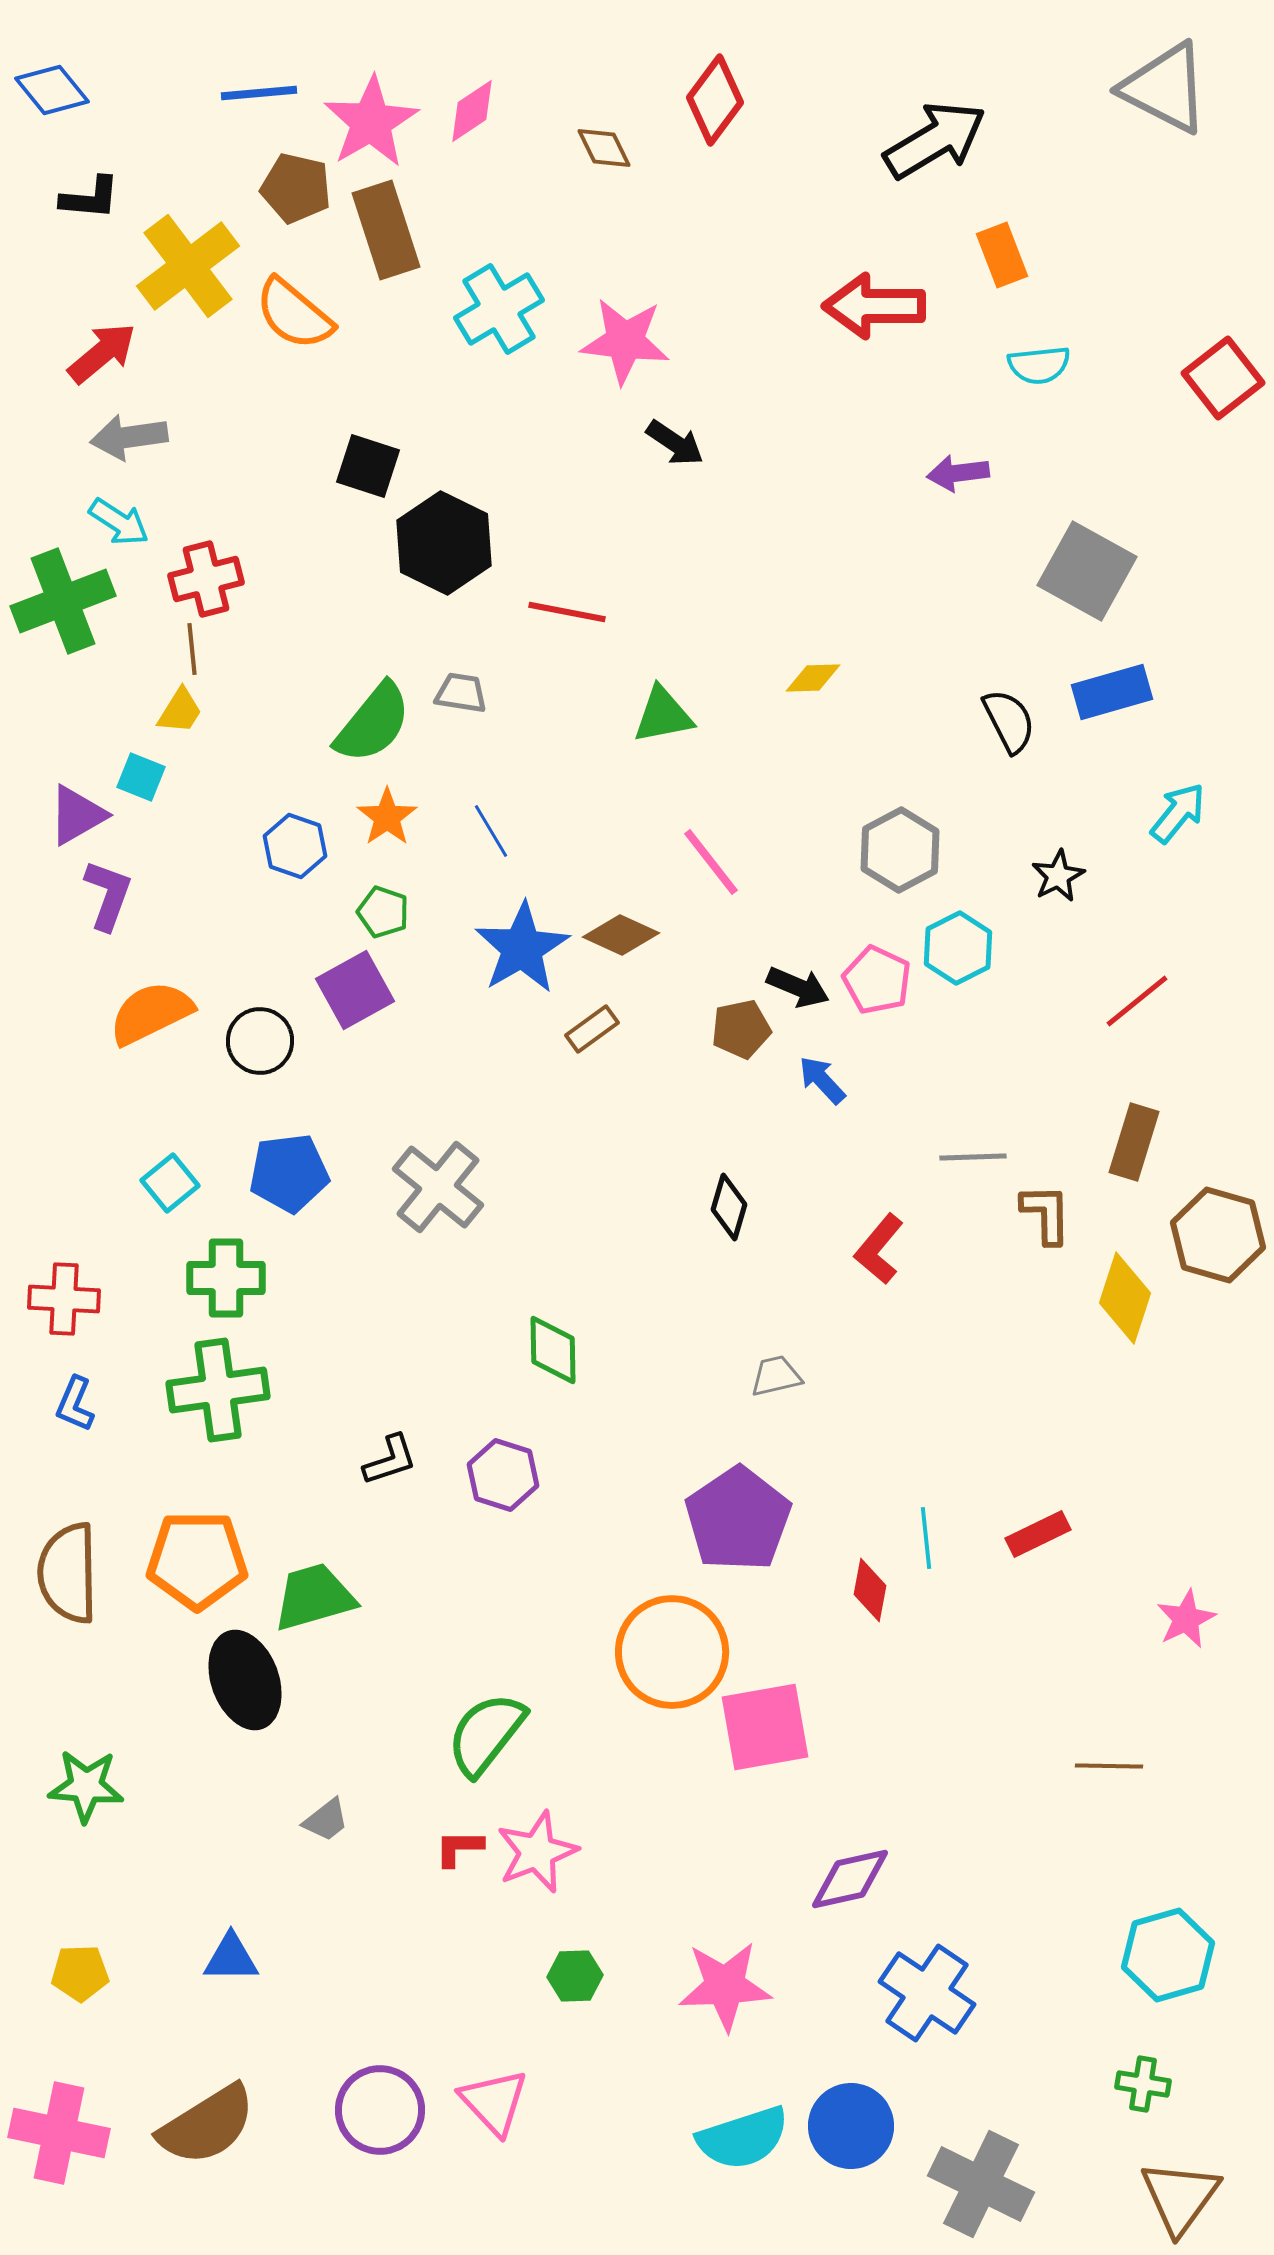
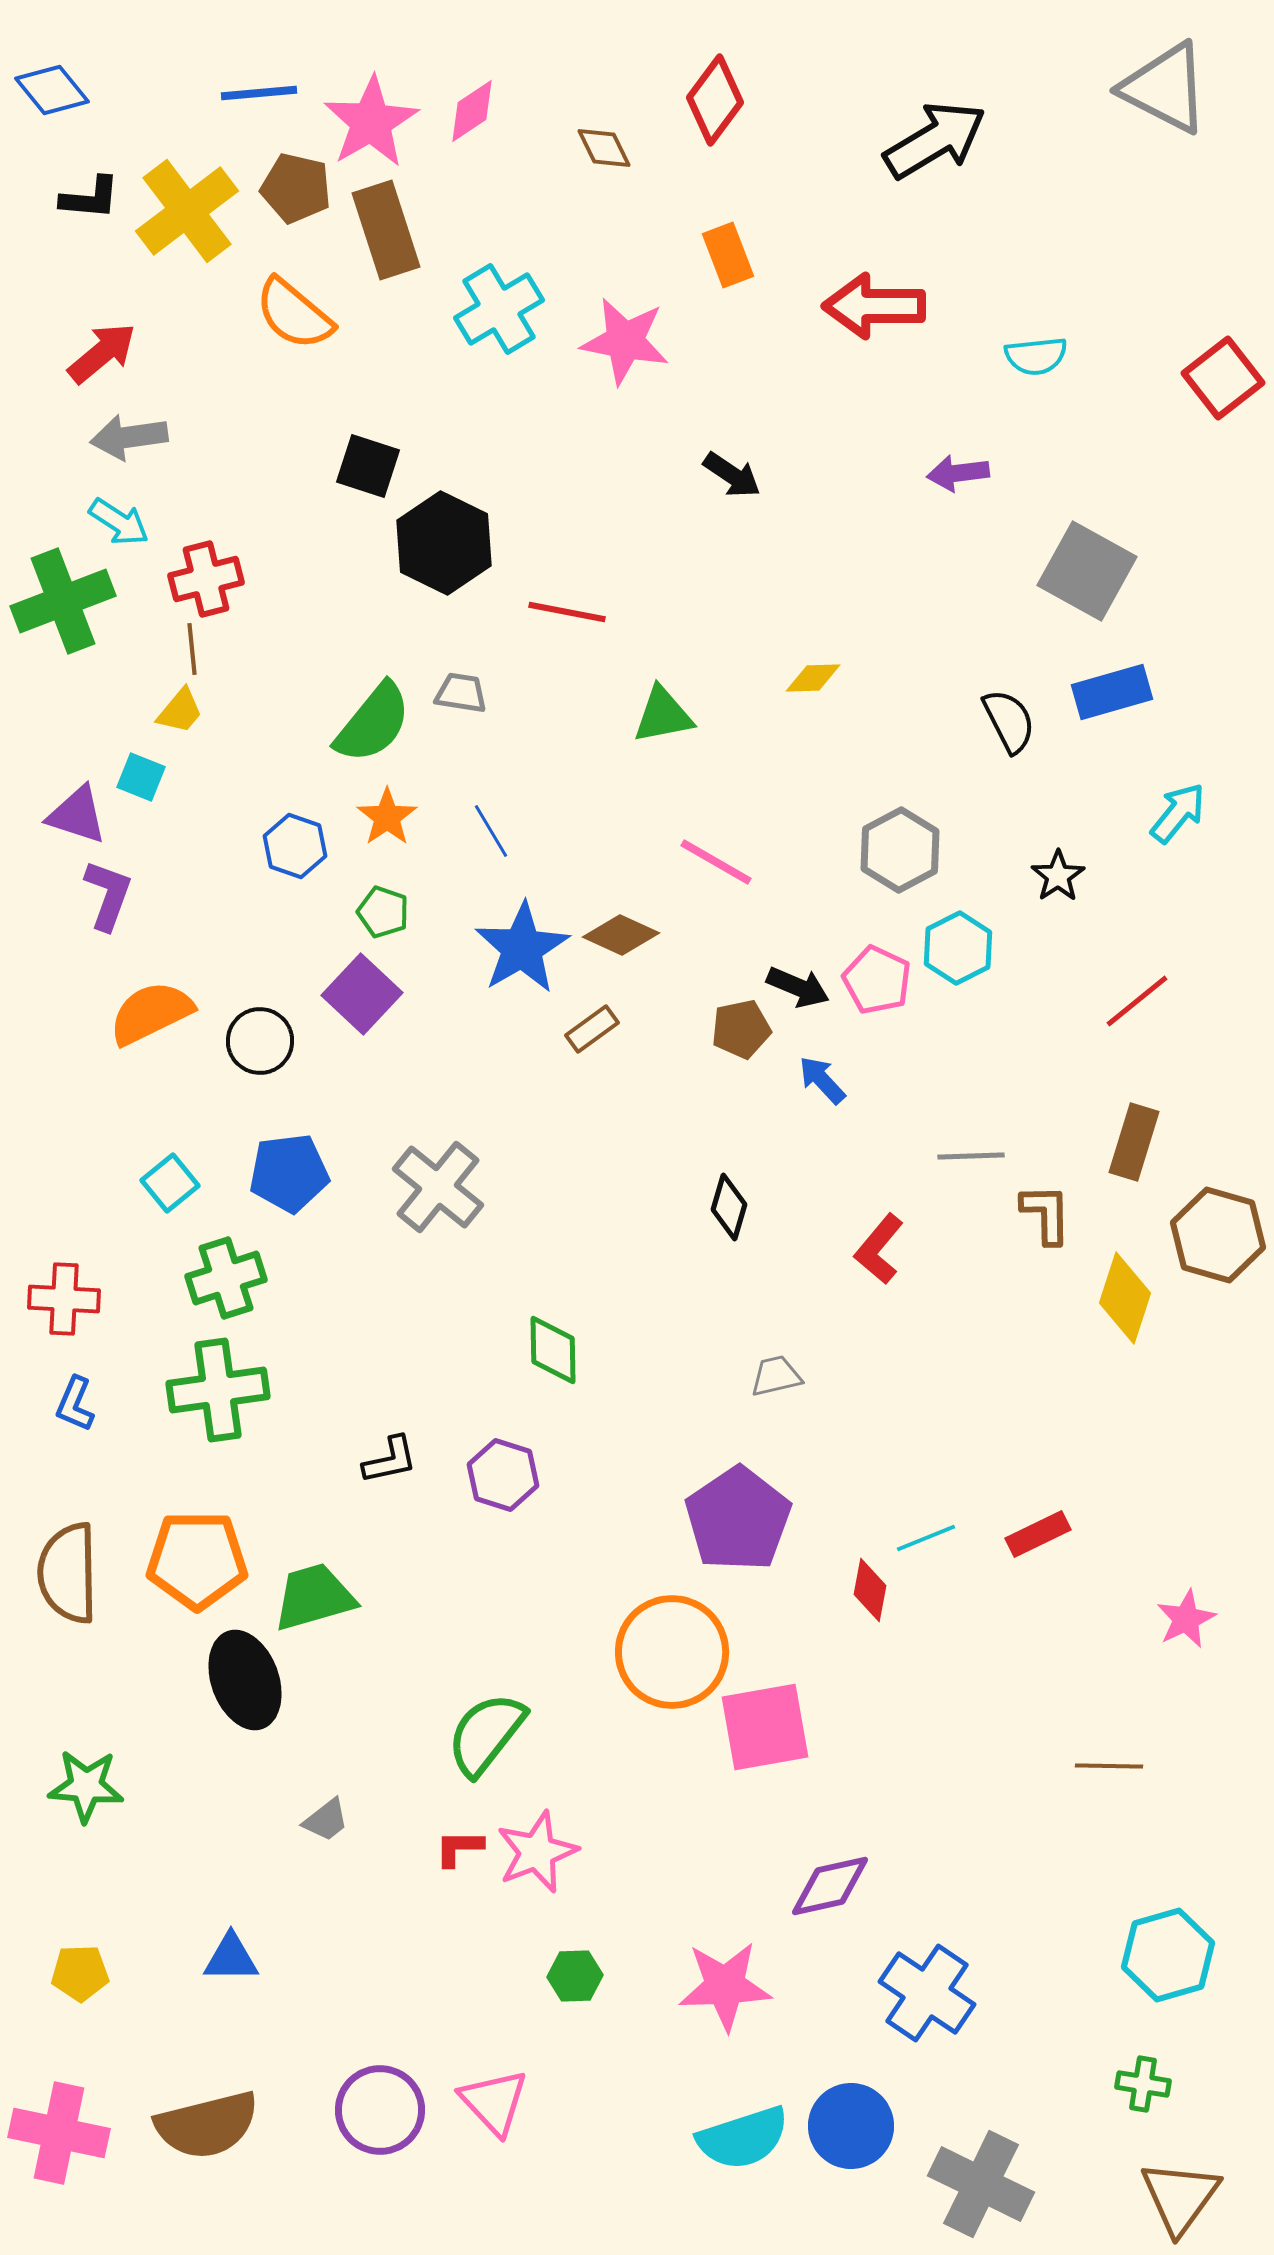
orange rectangle at (1002, 255): moved 274 px left
yellow cross at (188, 266): moved 1 px left, 55 px up
pink star at (625, 341): rotated 4 degrees clockwise
cyan semicircle at (1039, 365): moved 3 px left, 9 px up
black arrow at (675, 443): moved 57 px right, 32 px down
yellow trapezoid at (180, 711): rotated 8 degrees clockwise
purple triangle at (77, 815): rotated 48 degrees clockwise
pink line at (711, 862): moved 5 px right; rotated 22 degrees counterclockwise
black star at (1058, 876): rotated 6 degrees counterclockwise
purple square at (355, 990): moved 7 px right, 4 px down; rotated 18 degrees counterclockwise
gray line at (973, 1157): moved 2 px left, 1 px up
green cross at (226, 1278): rotated 18 degrees counterclockwise
black L-shape at (390, 1460): rotated 6 degrees clockwise
cyan line at (926, 1538): rotated 74 degrees clockwise
purple diamond at (850, 1879): moved 20 px left, 7 px down
brown semicircle at (207, 2125): rotated 18 degrees clockwise
